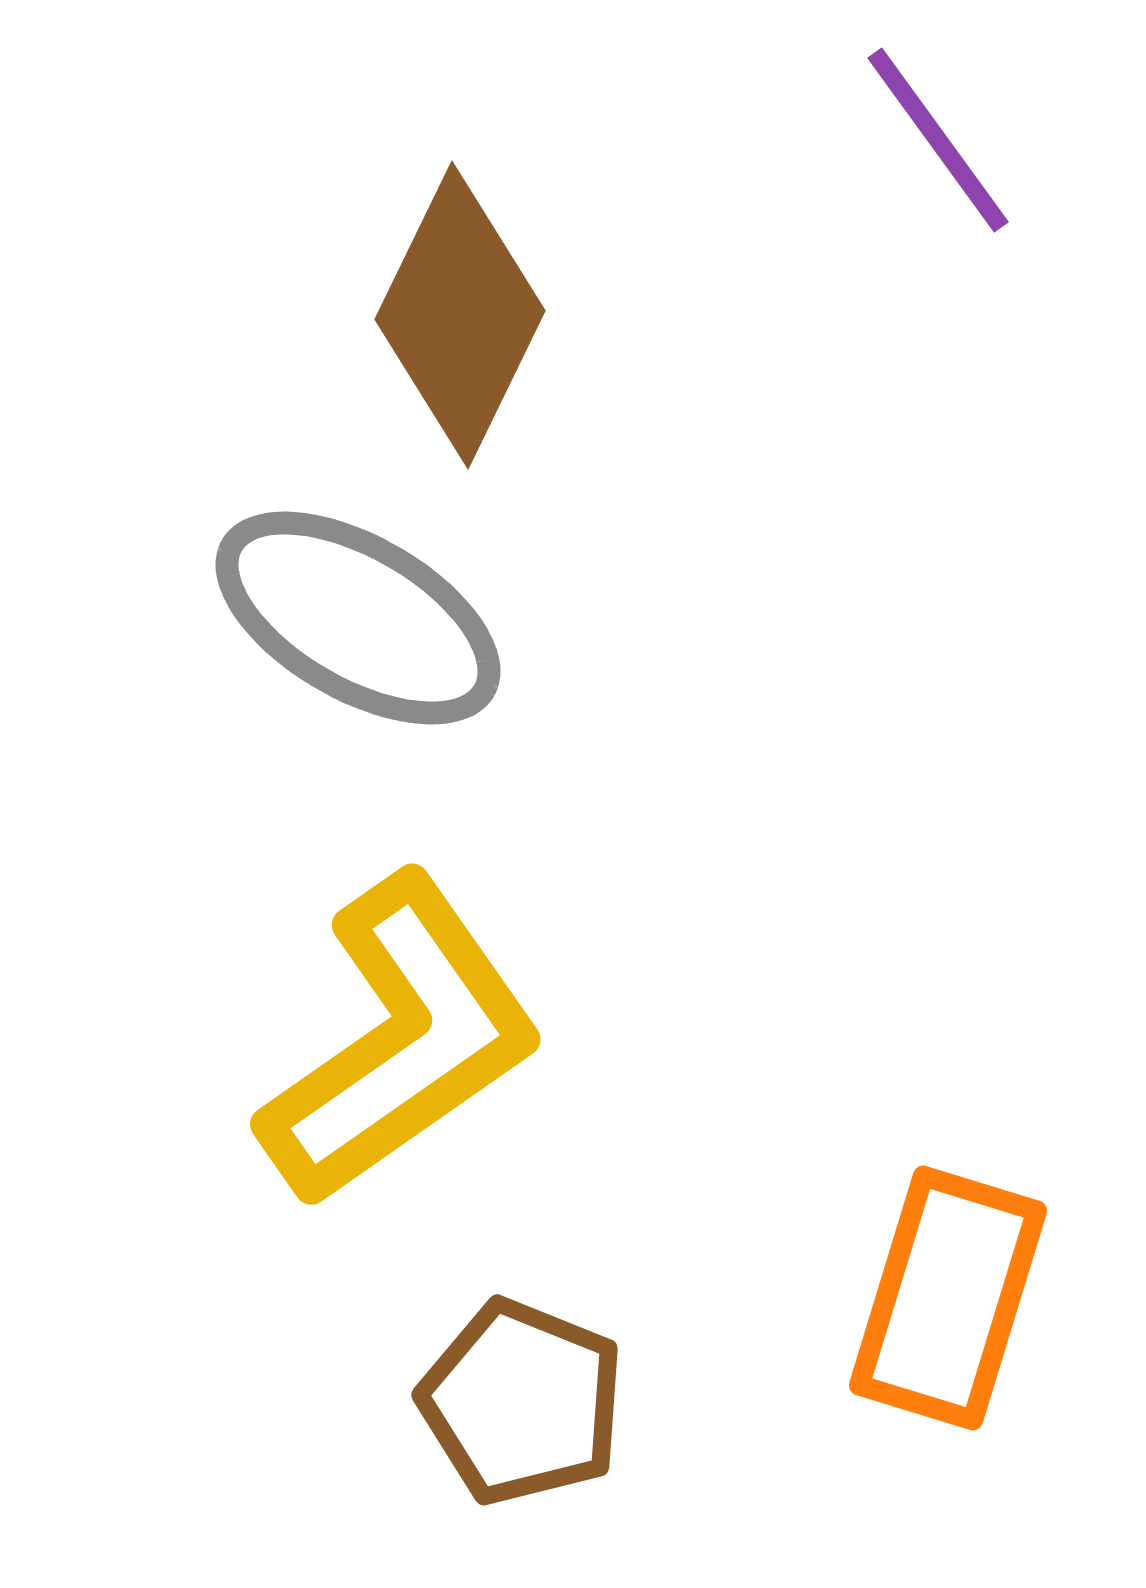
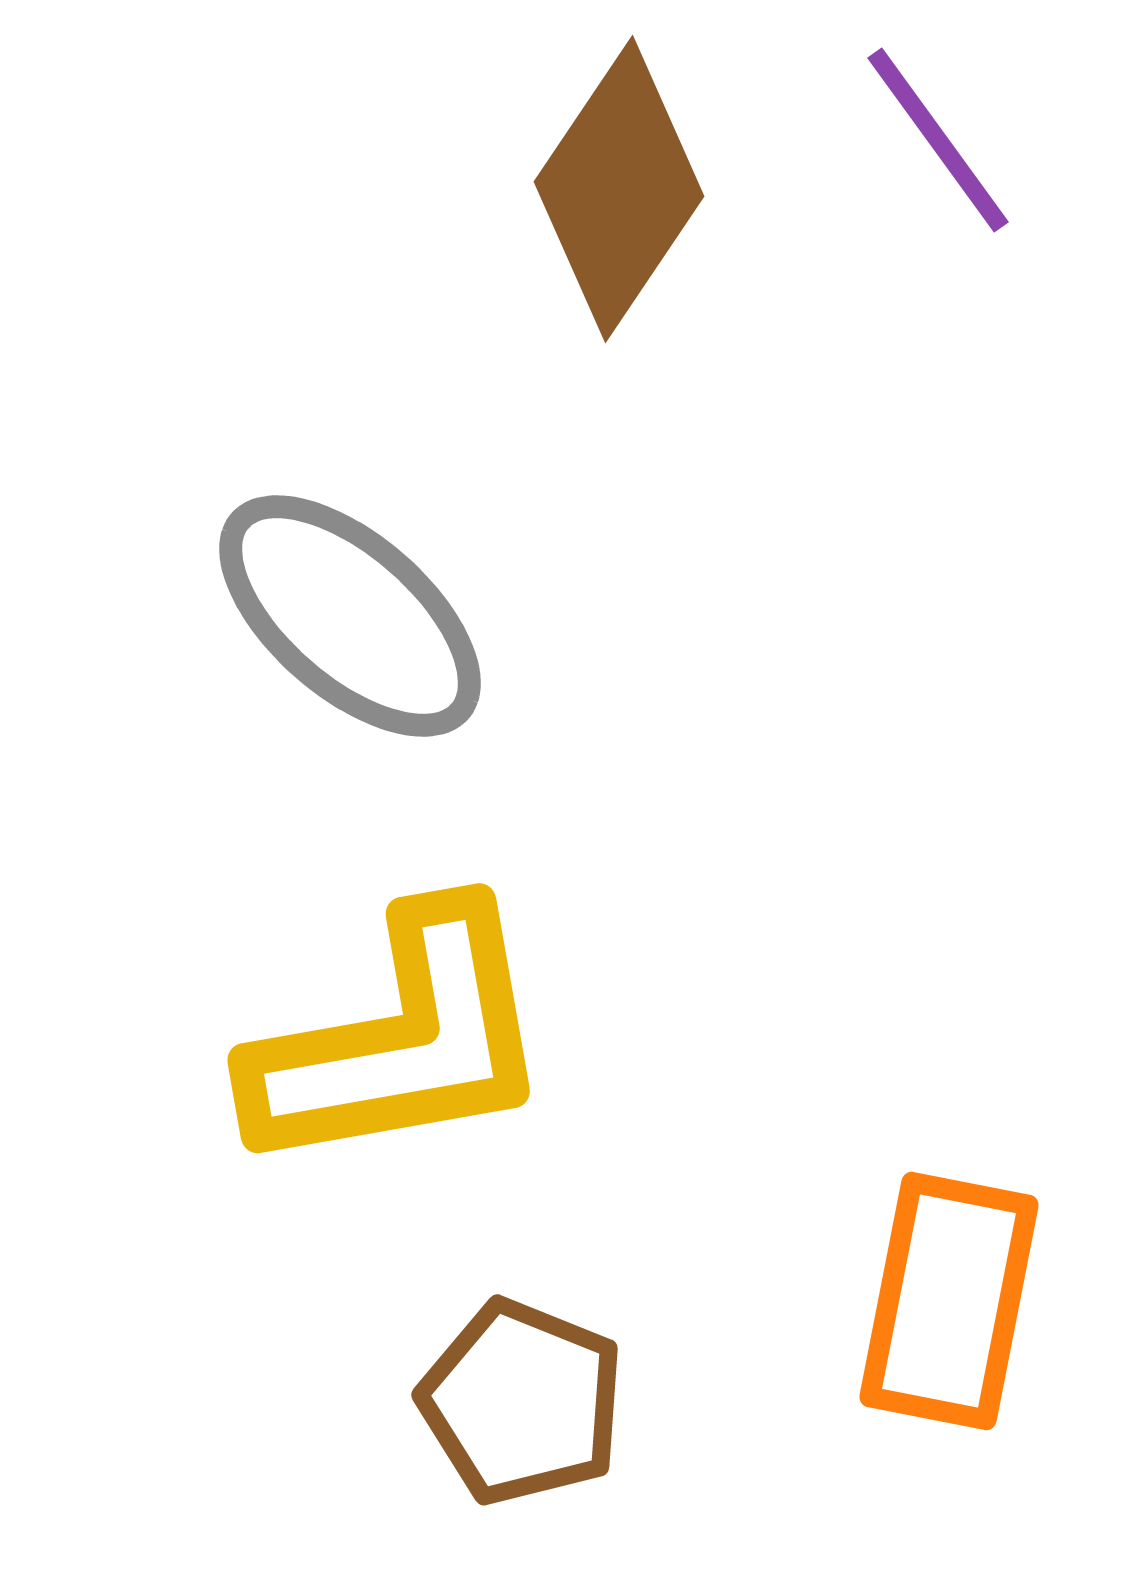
brown diamond: moved 159 px right, 126 px up; rotated 8 degrees clockwise
gray ellipse: moved 8 px left, 2 px up; rotated 11 degrees clockwise
yellow L-shape: rotated 25 degrees clockwise
orange rectangle: moved 1 px right, 3 px down; rotated 6 degrees counterclockwise
